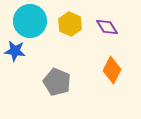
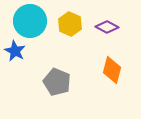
purple diamond: rotated 30 degrees counterclockwise
blue star: rotated 20 degrees clockwise
orange diamond: rotated 12 degrees counterclockwise
